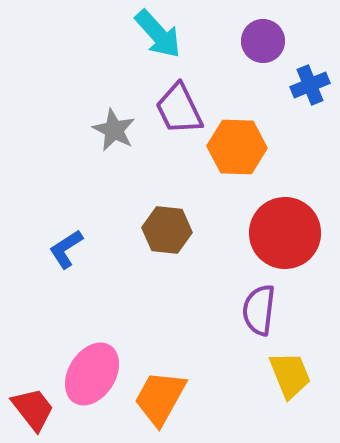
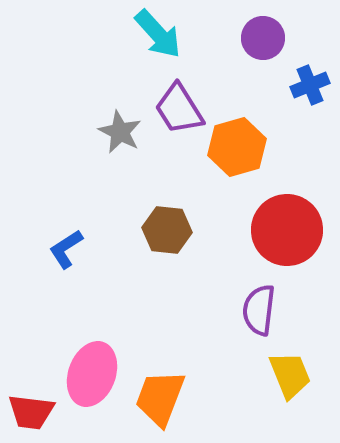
purple circle: moved 3 px up
purple trapezoid: rotated 6 degrees counterclockwise
gray star: moved 6 px right, 2 px down
orange hexagon: rotated 18 degrees counterclockwise
red circle: moved 2 px right, 3 px up
pink ellipse: rotated 12 degrees counterclockwise
orange trapezoid: rotated 8 degrees counterclockwise
red trapezoid: moved 2 px left, 3 px down; rotated 135 degrees clockwise
